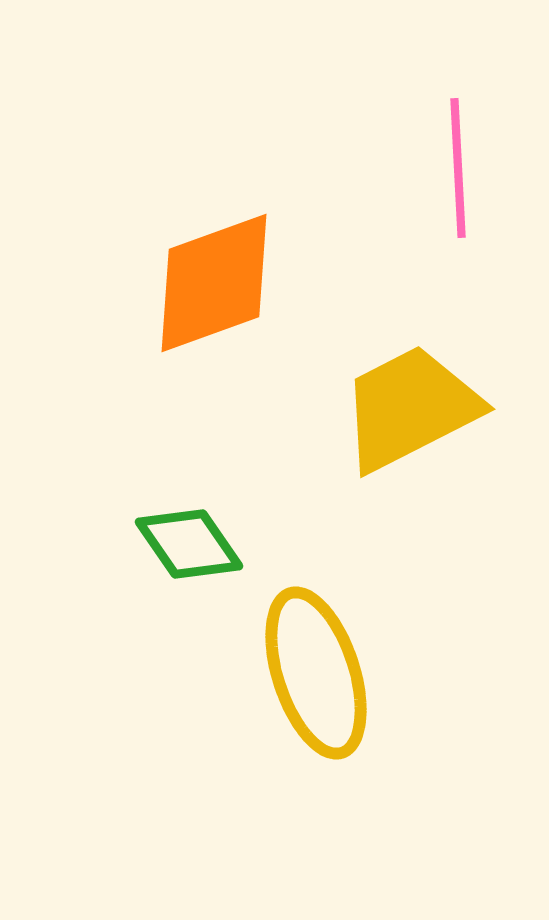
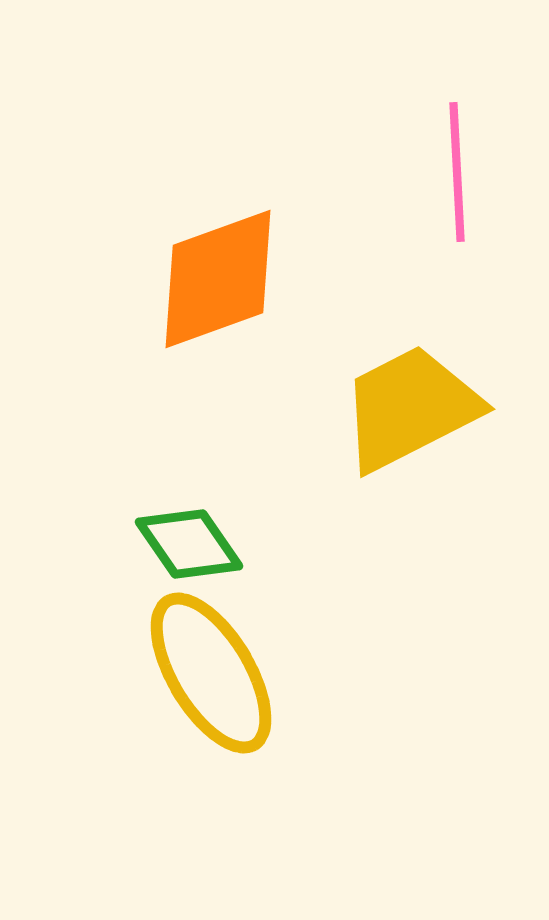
pink line: moved 1 px left, 4 px down
orange diamond: moved 4 px right, 4 px up
yellow ellipse: moved 105 px left; rotated 13 degrees counterclockwise
